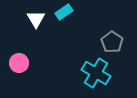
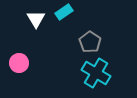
gray pentagon: moved 22 px left
